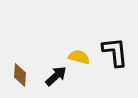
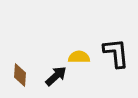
black L-shape: moved 1 px right, 1 px down
yellow semicircle: rotated 15 degrees counterclockwise
